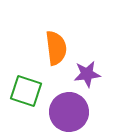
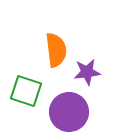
orange semicircle: moved 2 px down
purple star: moved 2 px up
